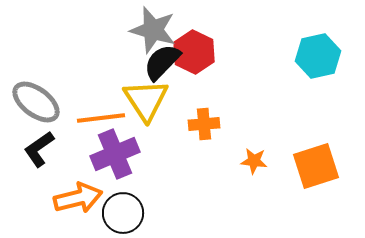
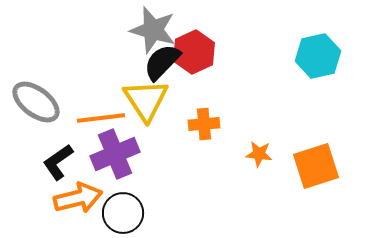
red hexagon: rotated 9 degrees clockwise
black L-shape: moved 19 px right, 13 px down
orange star: moved 5 px right, 7 px up
